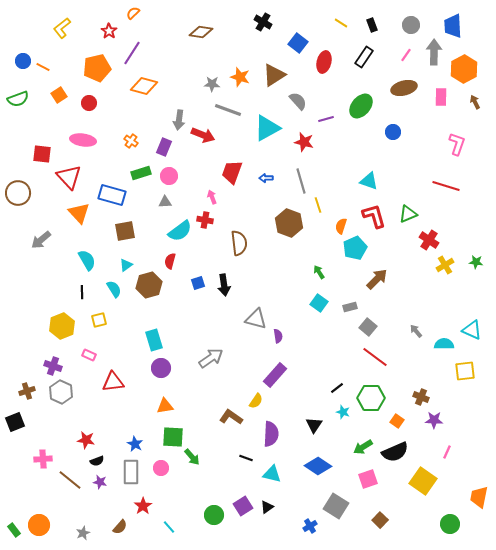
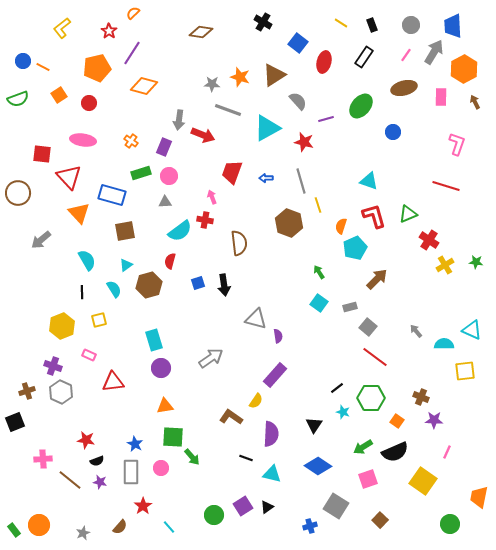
gray arrow at (434, 52): rotated 30 degrees clockwise
blue cross at (310, 526): rotated 16 degrees clockwise
